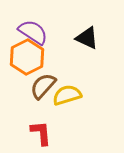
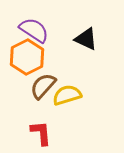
purple semicircle: moved 1 px right, 2 px up
black triangle: moved 1 px left, 1 px down
